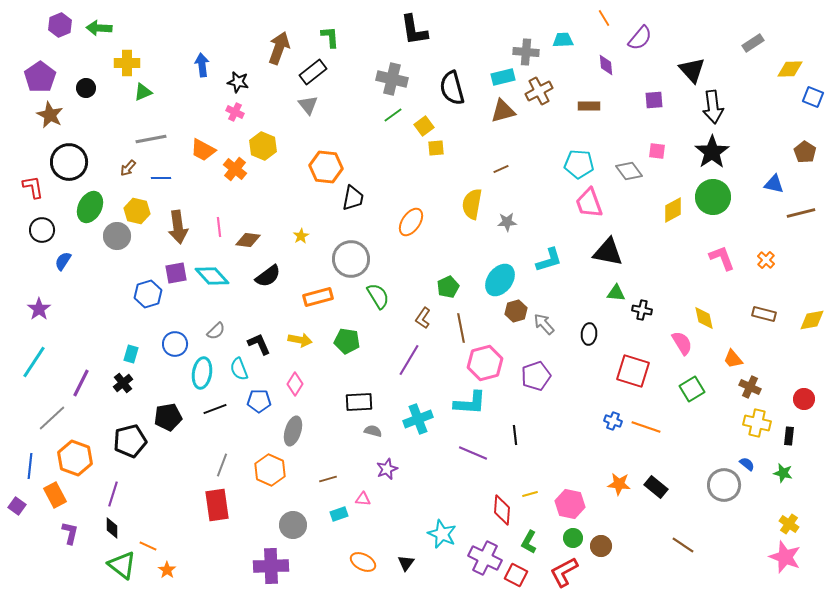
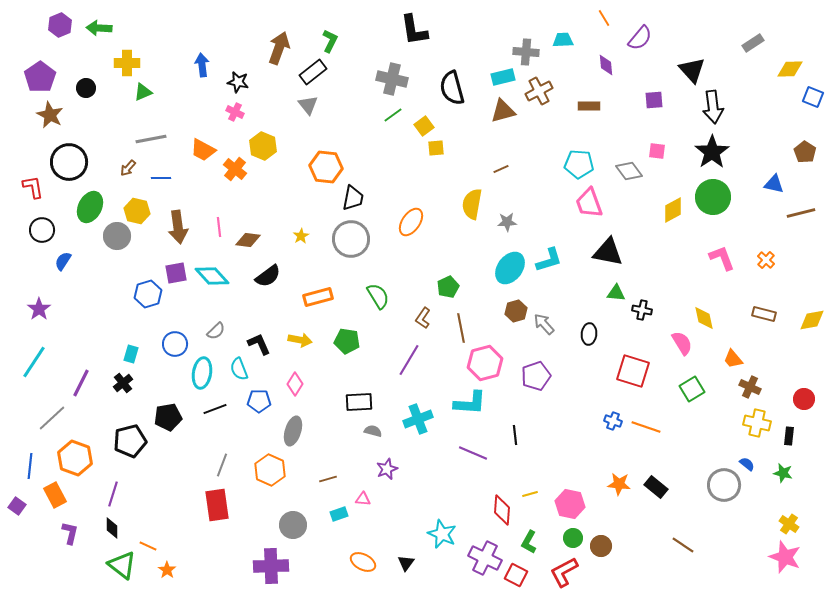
green L-shape at (330, 37): moved 4 px down; rotated 30 degrees clockwise
gray circle at (351, 259): moved 20 px up
cyan ellipse at (500, 280): moved 10 px right, 12 px up
